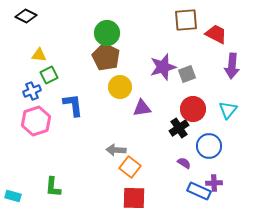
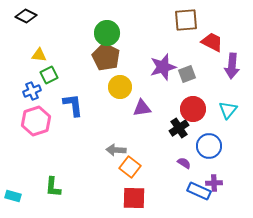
red trapezoid: moved 4 px left, 8 px down
